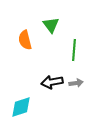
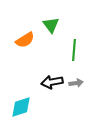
orange semicircle: rotated 108 degrees counterclockwise
